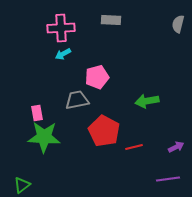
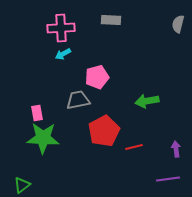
gray trapezoid: moved 1 px right
red pentagon: rotated 16 degrees clockwise
green star: moved 1 px left, 1 px down
purple arrow: moved 2 px down; rotated 70 degrees counterclockwise
